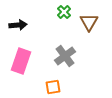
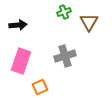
green cross: rotated 24 degrees clockwise
gray cross: rotated 20 degrees clockwise
orange square: moved 13 px left; rotated 14 degrees counterclockwise
